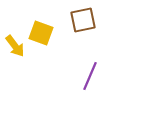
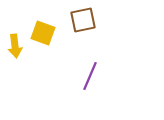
yellow square: moved 2 px right
yellow arrow: rotated 30 degrees clockwise
